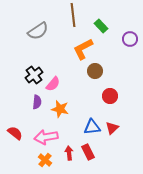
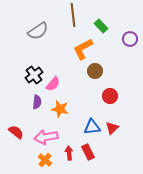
red semicircle: moved 1 px right, 1 px up
